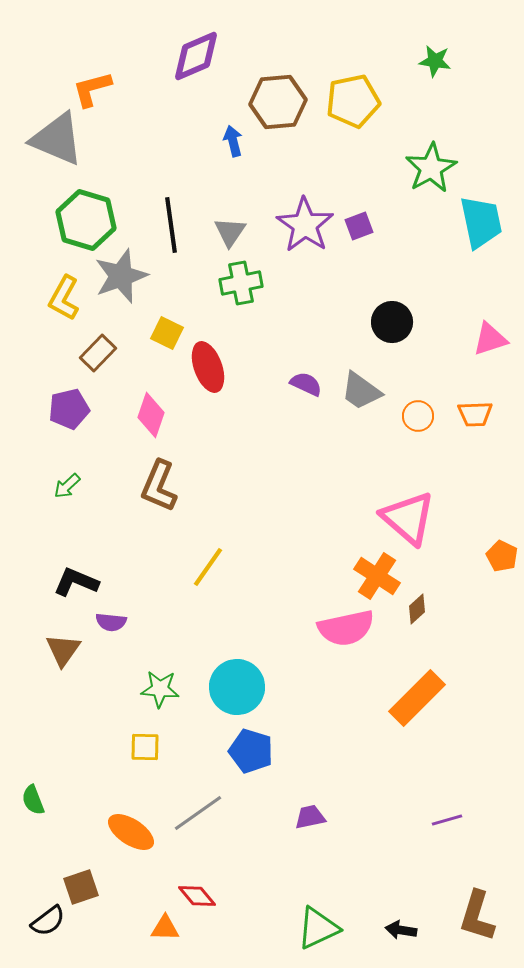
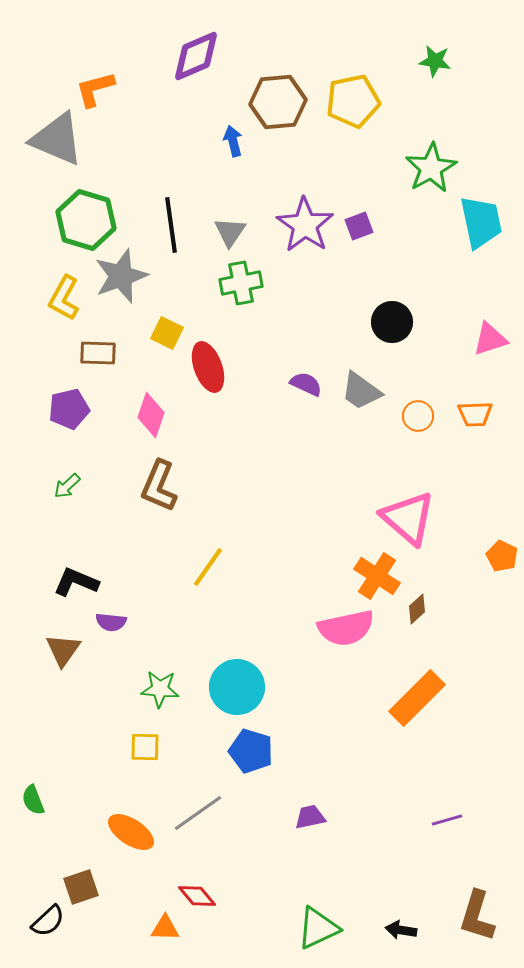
orange L-shape at (92, 89): moved 3 px right
brown rectangle at (98, 353): rotated 48 degrees clockwise
black semicircle at (48, 921): rotated 6 degrees counterclockwise
